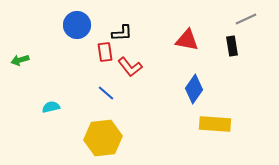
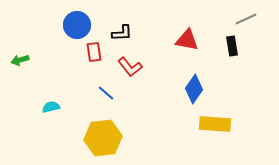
red rectangle: moved 11 px left
